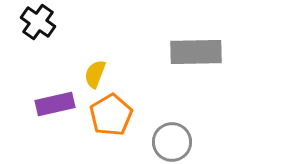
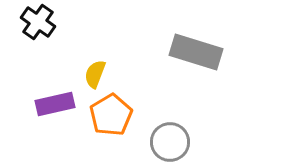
gray rectangle: rotated 18 degrees clockwise
gray circle: moved 2 px left
